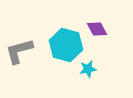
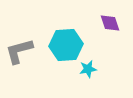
purple diamond: moved 13 px right, 6 px up; rotated 10 degrees clockwise
cyan hexagon: rotated 20 degrees counterclockwise
